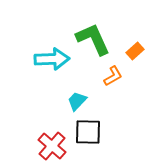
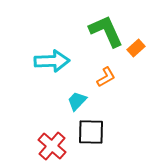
green L-shape: moved 13 px right, 8 px up
orange rectangle: moved 1 px right, 3 px up
cyan arrow: moved 2 px down
orange L-shape: moved 7 px left, 1 px down
black square: moved 3 px right
